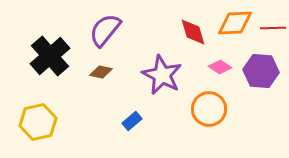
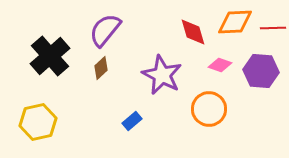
orange diamond: moved 1 px up
pink diamond: moved 2 px up; rotated 15 degrees counterclockwise
brown diamond: moved 4 px up; rotated 55 degrees counterclockwise
